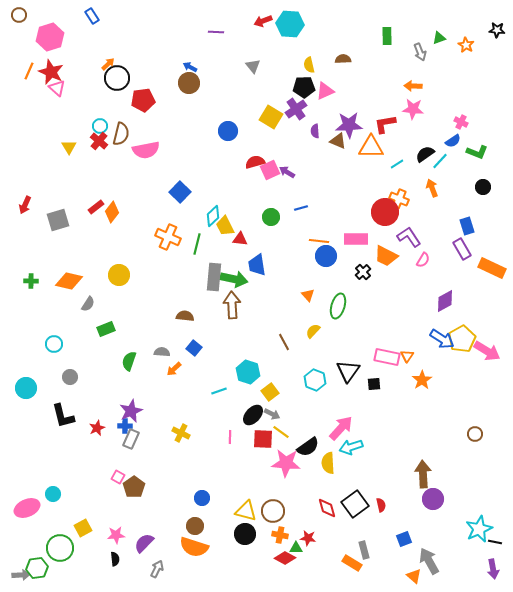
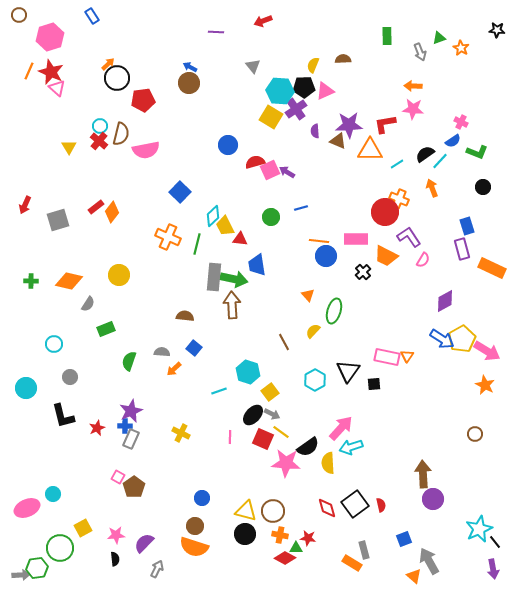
cyan hexagon at (290, 24): moved 10 px left, 67 px down
orange star at (466, 45): moved 5 px left, 3 px down
yellow semicircle at (309, 65): moved 4 px right; rotated 35 degrees clockwise
blue circle at (228, 131): moved 14 px down
orange triangle at (371, 147): moved 1 px left, 3 px down
purple rectangle at (462, 249): rotated 15 degrees clockwise
green ellipse at (338, 306): moved 4 px left, 5 px down
cyan hexagon at (315, 380): rotated 10 degrees clockwise
orange star at (422, 380): moved 63 px right, 5 px down; rotated 12 degrees counterclockwise
red square at (263, 439): rotated 20 degrees clockwise
black line at (495, 542): rotated 40 degrees clockwise
